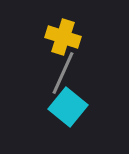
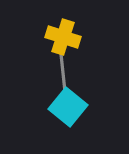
gray line: rotated 30 degrees counterclockwise
